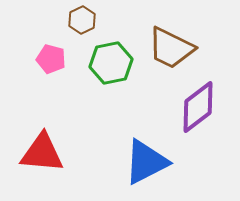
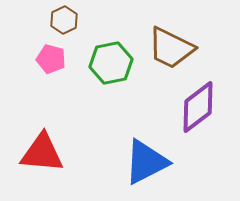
brown hexagon: moved 18 px left
